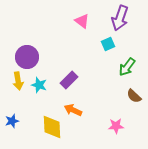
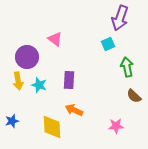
pink triangle: moved 27 px left, 18 px down
green arrow: rotated 132 degrees clockwise
purple rectangle: rotated 42 degrees counterclockwise
orange arrow: moved 1 px right
